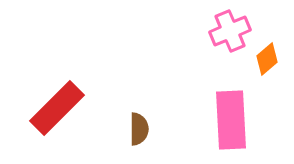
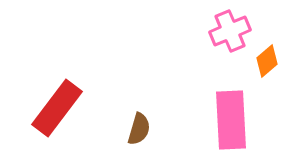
orange diamond: moved 2 px down
red rectangle: rotated 8 degrees counterclockwise
brown semicircle: rotated 16 degrees clockwise
